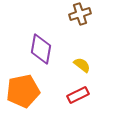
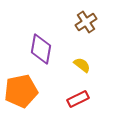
brown cross: moved 6 px right, 8 px down; rotated 15 degrees counterclockwise
orange pentagon: moved 2 px left
red rectangle: moved 4 px down
